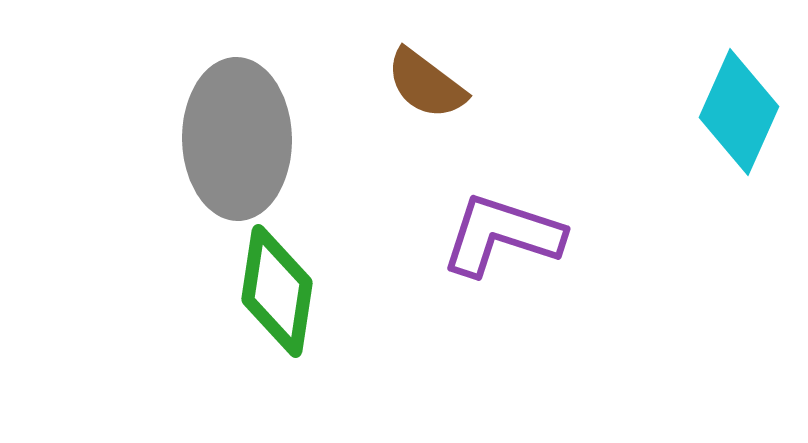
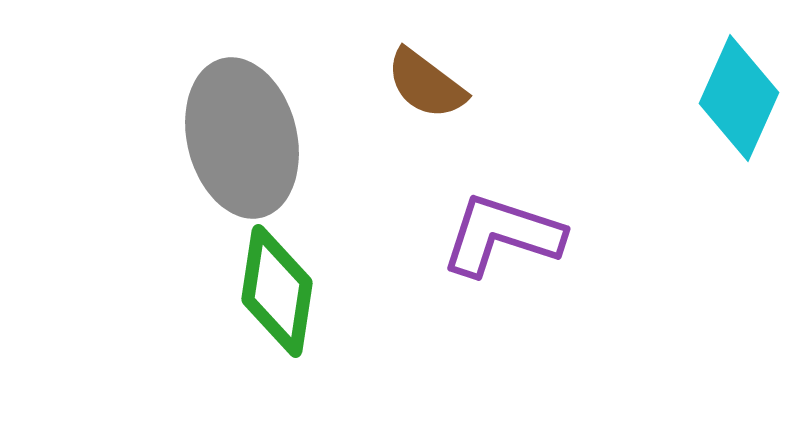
cyan diamond: moved 14 px up
gray ellipse: moved 5 px right, 1 px up; rotated 13 degrees counterclockwise
